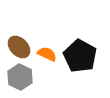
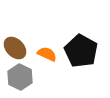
brown ellipse: moved 4 px left, 1 px down
black pentagon: moved 1 px right, 5 px up
